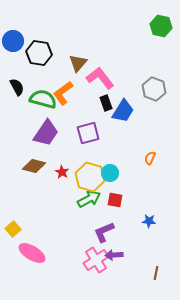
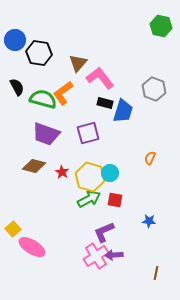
blue circle: moved 2 px right, 1 px up
black rectangle: moved 1 px left; rotated 56 degrees counterclockwise
blue trapezoid: rotated 15 degrees counterclockwise
purple trapezoid: moved 1 px down; rotated 76 degrees clockwise
pink ellipse: moved 6 px up
pink cross: moved 4 px up
